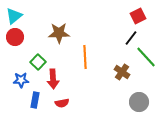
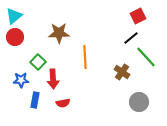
black line: rotated 14 degrees clockwise
red semicircle: moved 1 px right
